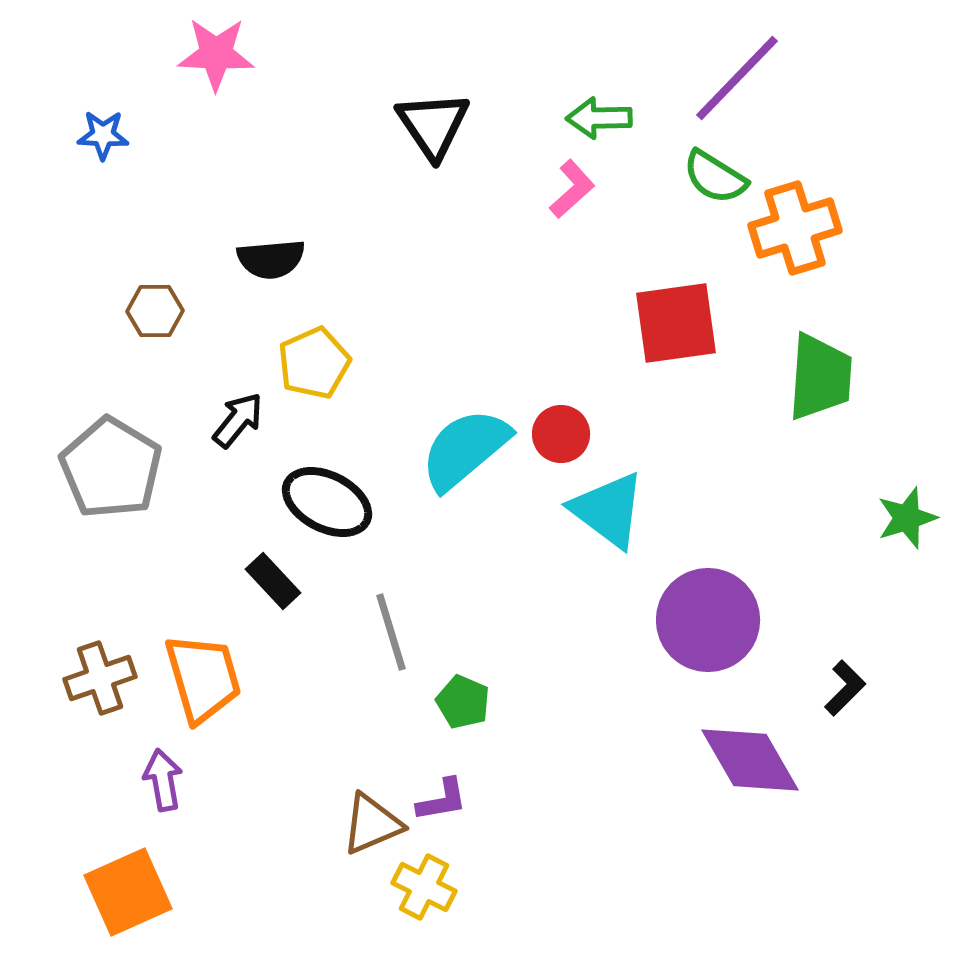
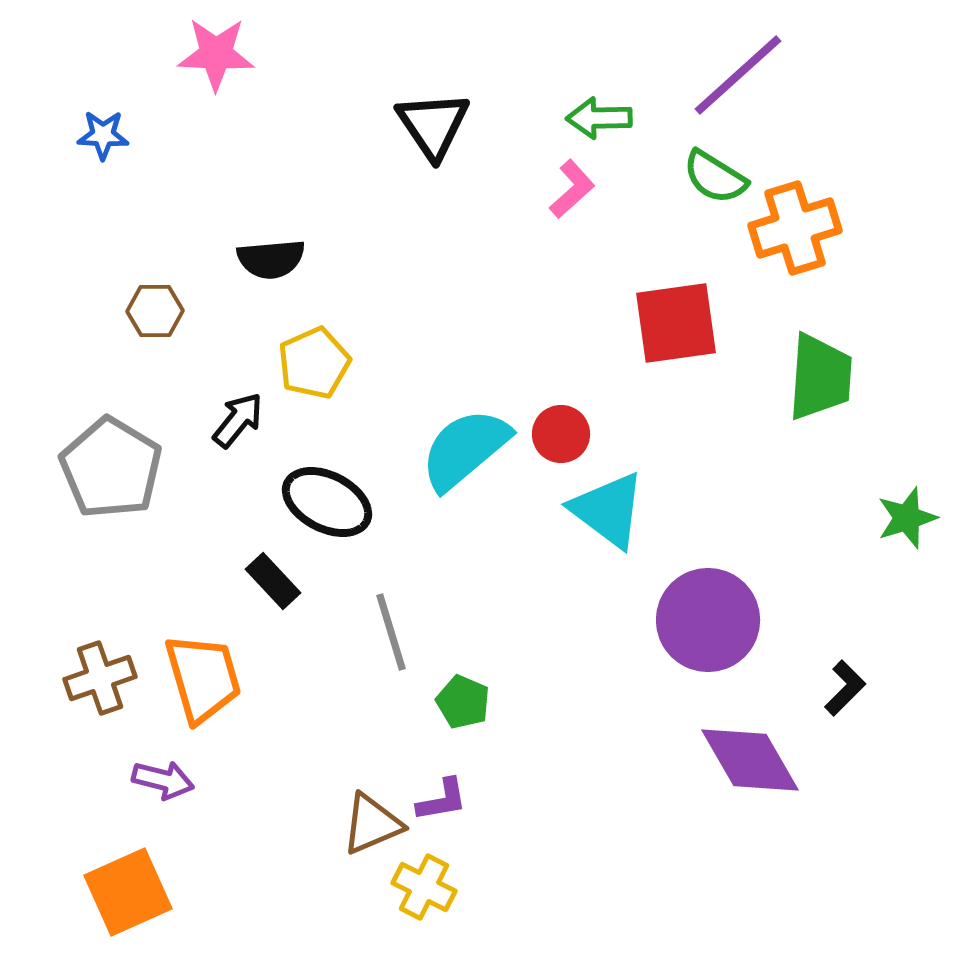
purple line: moved 1 px right, 3 px up; rotated 4 degrees clockwise
purple arrow: rotated 114 degrees clockwise
